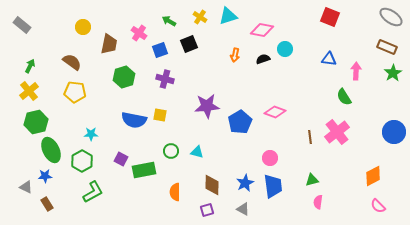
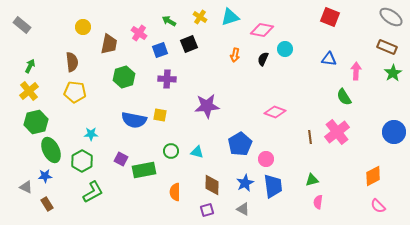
cyan triangle at (228, 16): moved 2 px right, 1 px down
black semicircle at (263, 59): rotated 48 degrees counterclockwise
brown semicircle at (72, 62): rotated 48 degrees clockwise
purple cross at (165, 79): moved 2 px right; rotated 12 degrees counterclockwise
blue pentagon at (240, 122): moved 22 px down
pink circle at (270, 158): moved 4 px left, 1 px down
